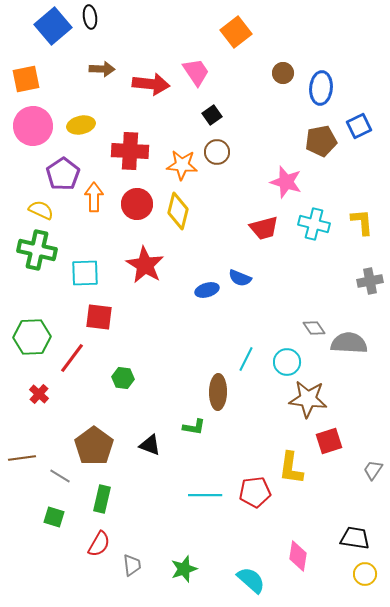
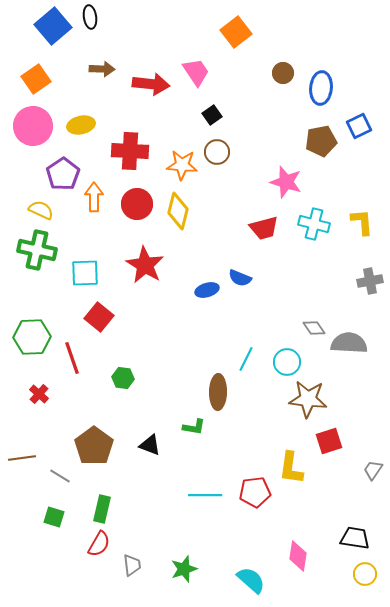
orange square at (26, 79): moved 10 px right; rotated 24 degrees counterclockwise
red square at (99, 317): rotated 32 degrees clockwise
red line at (72, 358): rotated 56 degrees counterclockwise
green rectangle at (102, 499): moved 10 px down
